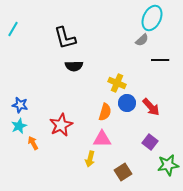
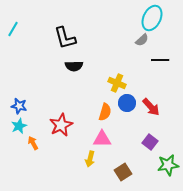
blue star: moved 1 px left, 1 px down
